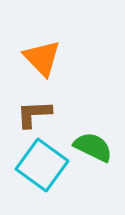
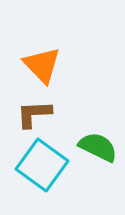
orange triangle: moved 7 px down
green semicircle: moved 5 px right
